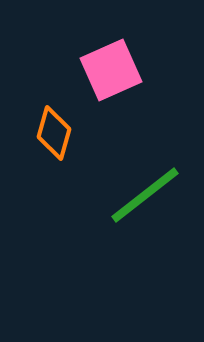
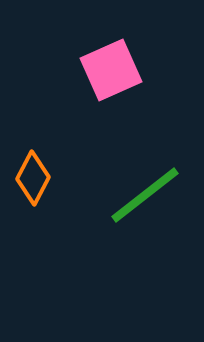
orange diamond: moved 21 px left, 45 px down; rotated 12 degrees clockwise
